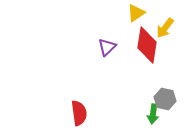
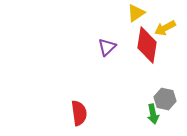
yellow arrow: rotated 25 degrees clockwise
green arrow: rotated 18 degrees counterclockwise
